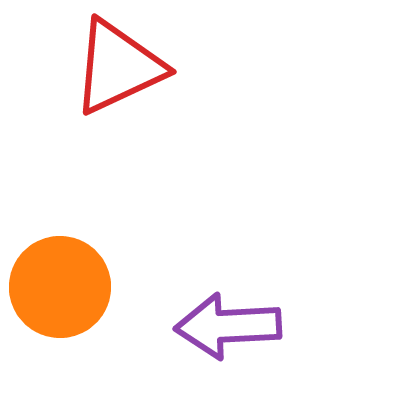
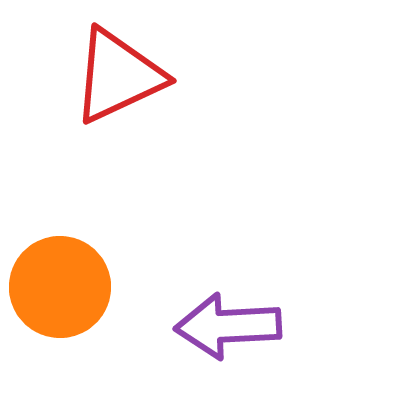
red triangle: moved 9 px down
